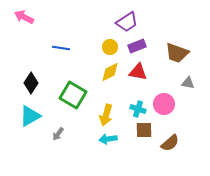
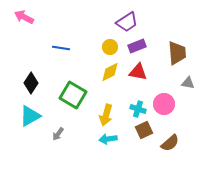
brown trapezoid: rotated 115 degrees counterclockwise
brown square: rotated 24 degrees counterclockwise
